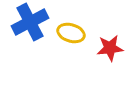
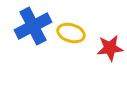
blue cross: moved 3 px right, 4 px down
